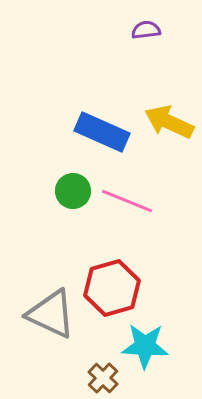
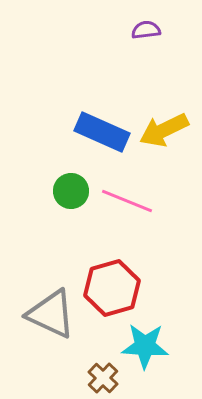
yellow arrow: moved 5 px left, 8 px down; rotated 51 degrees counterclockwise
green circle: moved 2 px left
